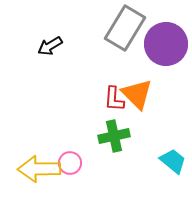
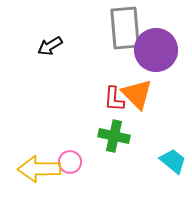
gray rectangle: rotated 36 degrees counterclockwise
purple circle: moved 10 px left, 6 px down
green cross: rotated 24 degrees clockwise
pink circle: moved 1 px up
